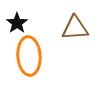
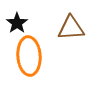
brown triangle: moved 4 px left
